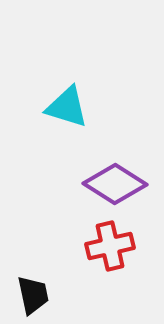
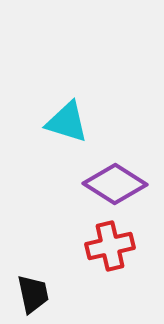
cyan triangle: moved 15 px down
black trapezoid: moved 1 px up
